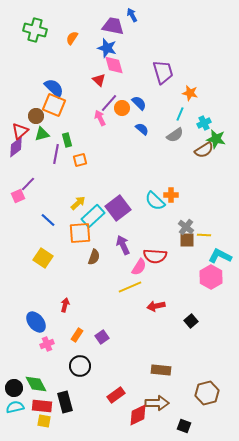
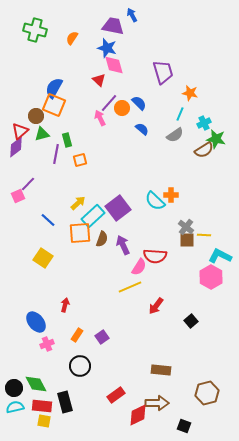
blue semicircle at (54, 88): rotated 105 degrees counterclockwise
brown semicircle at (94, 257): moved 8 px right, 18 px up
red arrow at (156, 306): rotated 42 degrees counterclockwise
